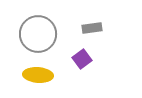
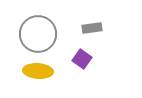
purple square: rotated 18 degrees counterclockwise
yellow ellipse: moved 4 px up
